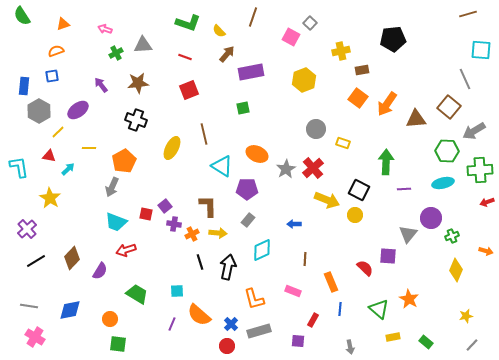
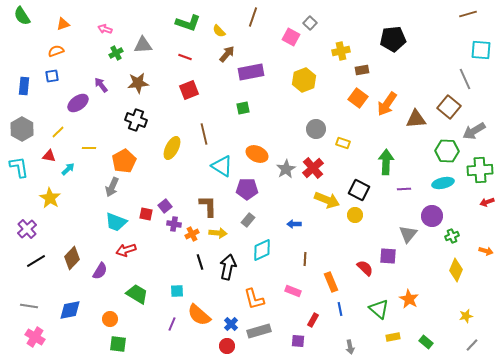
purple ellipse at (78, 110): moved 7 px up
gray hexagon at (39, 111): moved 17 px left, 18 px down
purple circle at (431, 218): moved 1 px right, 2 px up
blue line at (340, 309): rotated 16 degrees counterclockwise
